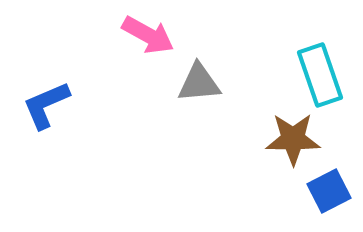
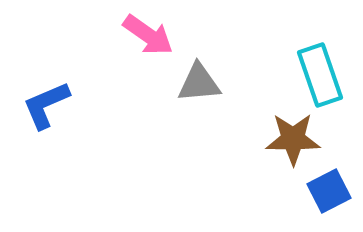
pink arrow: rotated 6 degrees clockwise
